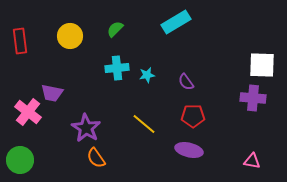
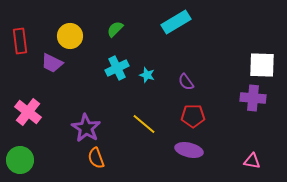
cyan cross: rotated 20 degrees counterclockwise
cyan star: rotated 28 degrees clockwise
purple trapezoid: moved 30 px up; rotated 15 degrees clockwise
orange semicircle: rotated 15 degrees clockwise
